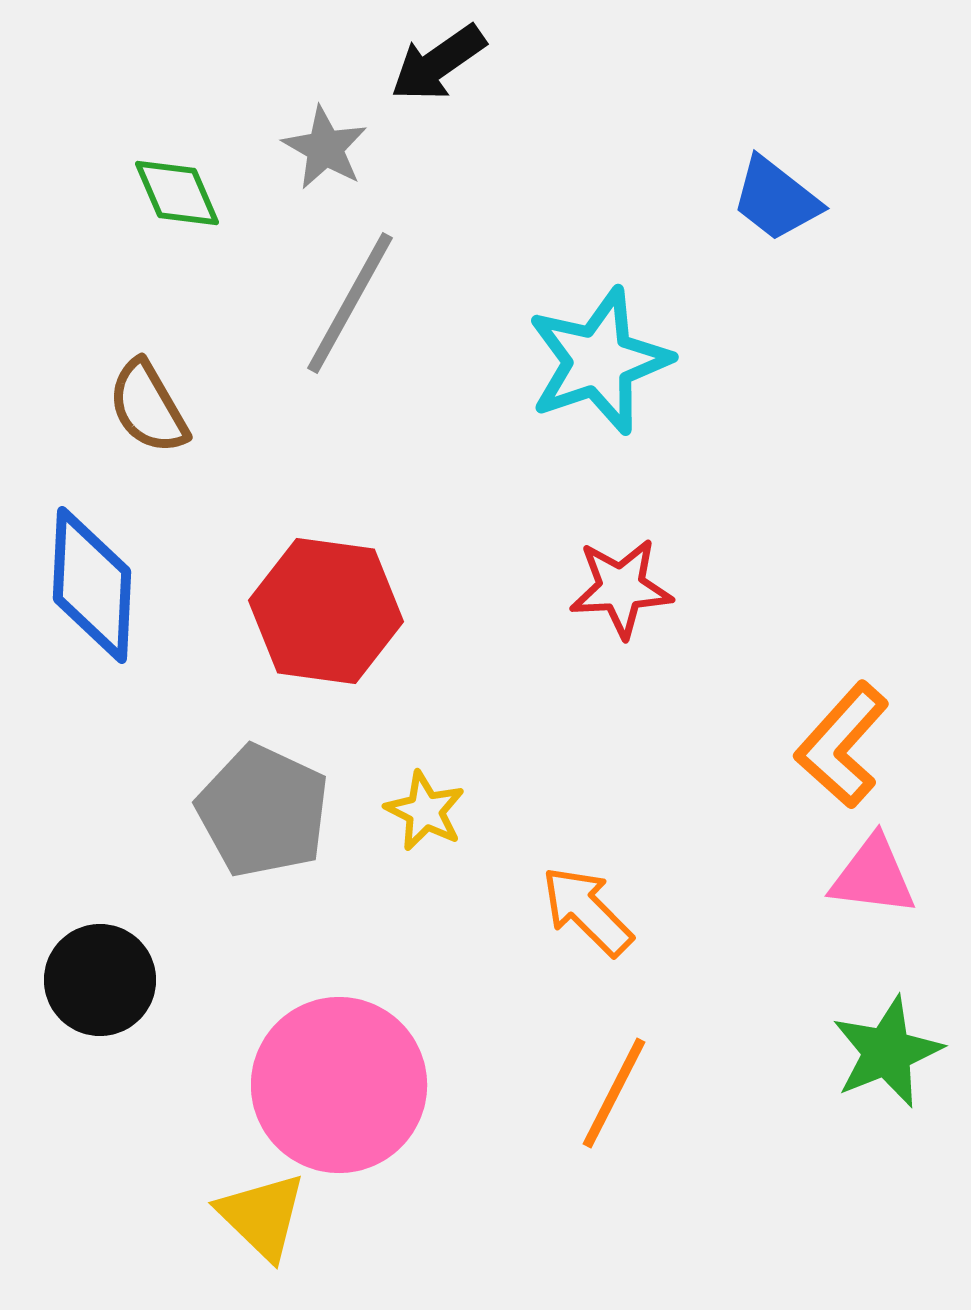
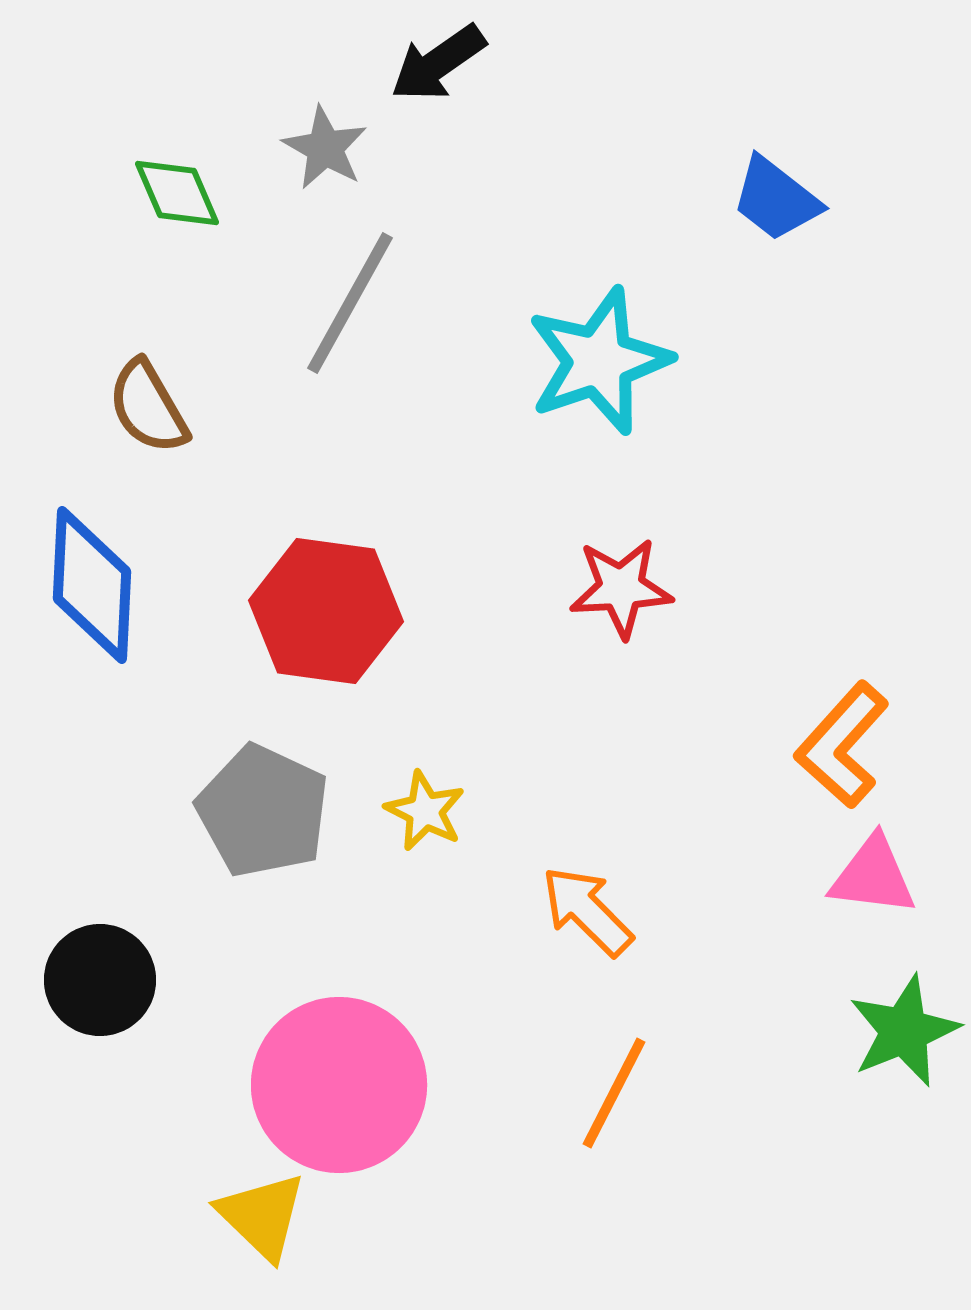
green star: moved 17 px right, 21 px up
